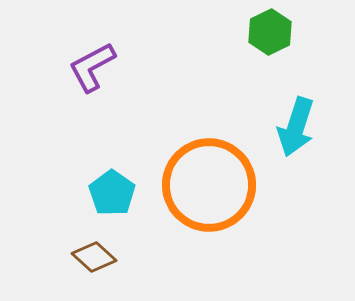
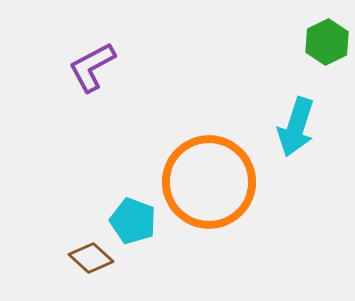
green hexagon: moved 57 px right, 10 px down
orange circle: moved 3 px up
cyan pentagon: moved 21 px right, 28 px down; rotated 15 degrees counterclockwise
brown diamond: moved 3 px left, 1 px down
